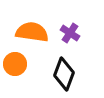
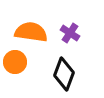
orange semicircle: moved 1 px left
orange circle: moved 2 px up
